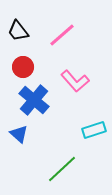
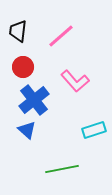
black trapezoid: rotated 45 degrees clockwise
pink line: moved 1 px left, 1 px down
blue cross: rotated 12 degrees clockwise
blue triangle: moved 8 px right, 4 px up
green line: rotated 32 degrees clockwise
